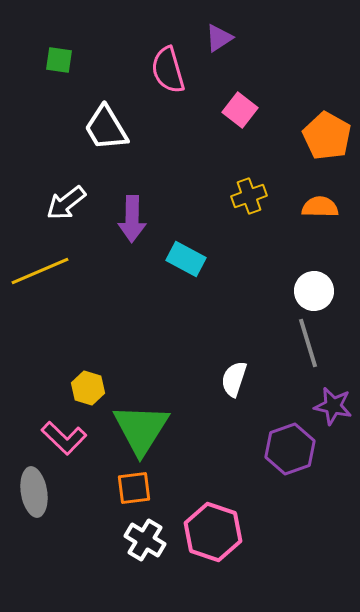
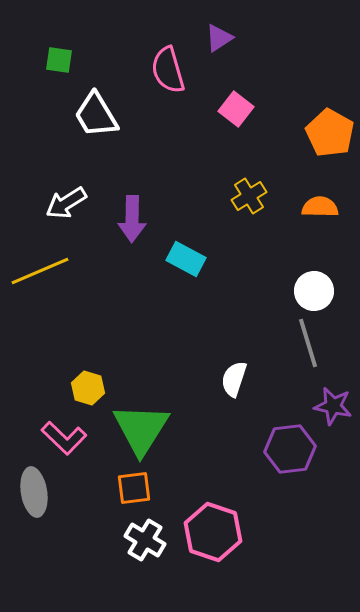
pink square: moved 4 px left, 1 px up
white trapezoid: moved 10 px left, 13 px up
orange pentagon: moved 3 px right, 3 px up
yellow cross: rotated 12 degrees counterclockwise
white arrow: rotated 6 degrees clockwise
purple hexagon: rotated 12 degrees clockwise
